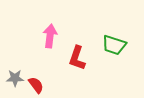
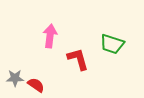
green trapezoid: moved 2 px left, 1 px up
red L-shape: moved 1 px right, 1 px down; rotated 145 degrees clockwise
red semicircle: rotated 18 degrees counterclockwise
